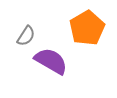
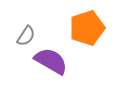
orange pentagon: rotated 12 degrees clockwise
